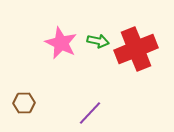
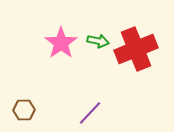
pink star: rotated 12 degrees clockwise
brown hexagon: moved 7 px down
